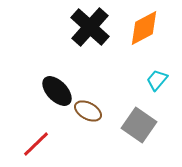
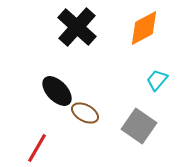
black cross: moved 13 px left
brown ellipse: moved 3 px left, 2 px down
gray square: moved 1 px down
red line: moved 1 px right, 4 px down; rotated 16 degrees counterclockwise
